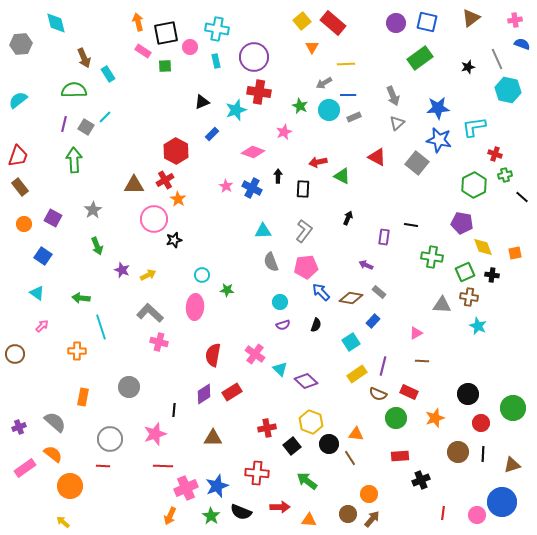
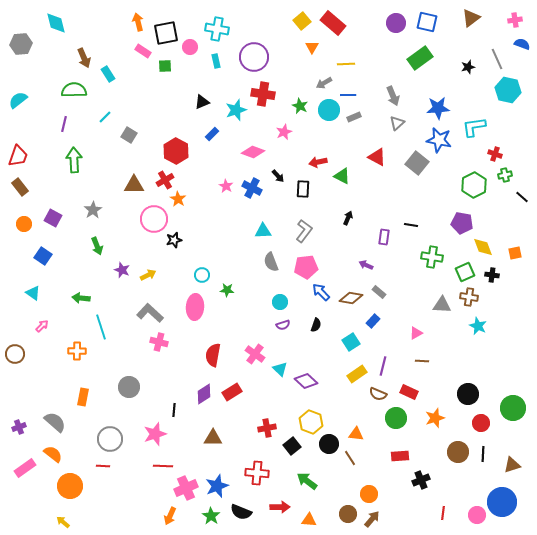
red cross at (259, 92): moved 4 px right, 2 px down
gray square at (86, 127): moved 43 px right, 8 px down
black arrow at (278, 176): rotated 136 degrees clockwise
cyan triangle at (37, 293): moved 4 px left
